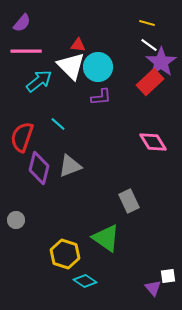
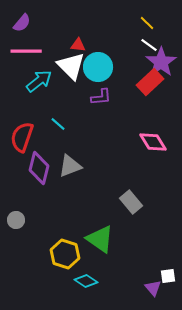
yellow line: rotated 28 degrees clockwise
gray rectangle: moved 2 px right, 1 px down; rotated 15 degrees counterclockwise
green triangle: moved 6 px left, 1 px down
cyan diamond: moved 1 px right
